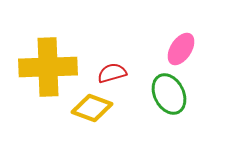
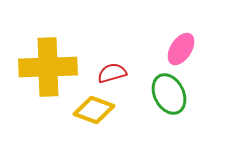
yellow diamond: moved 2 px right, 2 px down
